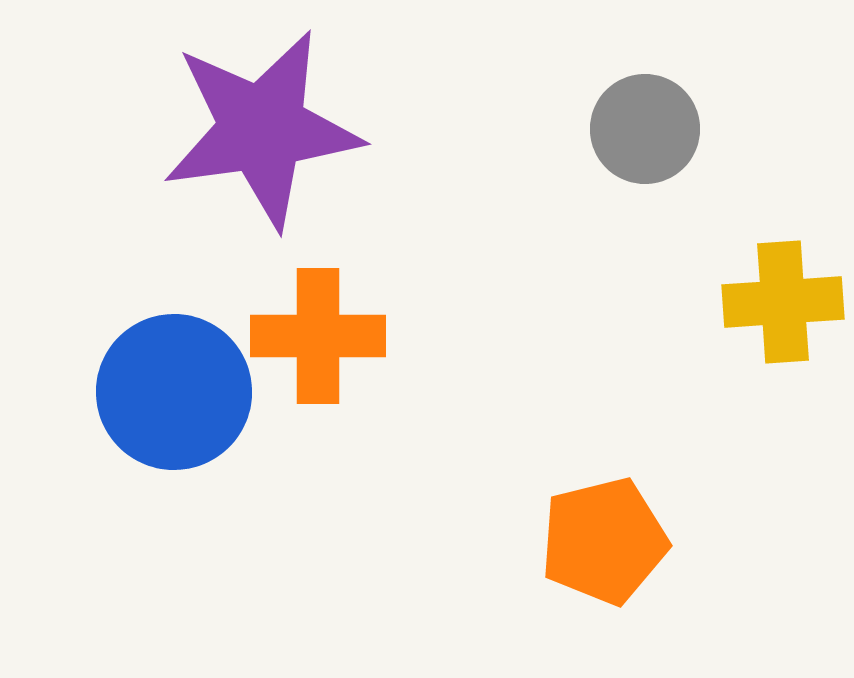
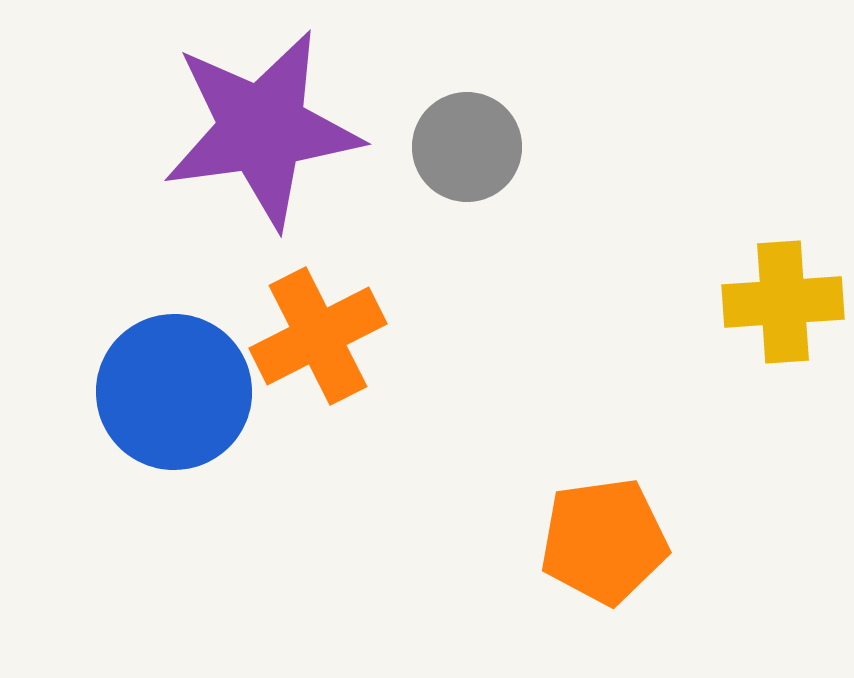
gray circle: moved 178 px left, 18 px down
orange cross: rotated 27 degrees counterclockwise
orange pentagon: rotated 6 degrees clockwise
